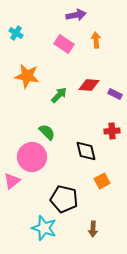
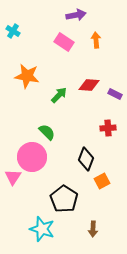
cyan cross: moved 3 px left, 2 px up
pink rectangle: moved 2 px up
red cross: moved 4 px left, 3 px up
black diamond: moved 8 px down; rotated 35 degrees clockwise
pink triangle: moved 1 px right, 4 px up; rotated 18 degrees counterclockwise
black pentagon: rotated 20 degrees clockwise
cyan star: moved 2 px left, 1 px down
